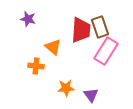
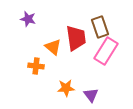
red trapezoid: moved 5 px left, 8 px down; rotated 12 degrees counterclockwise
